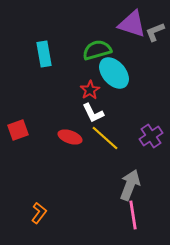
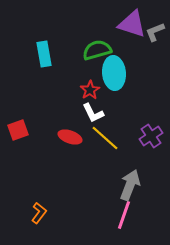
cyan ellipse: rotated 36 degrees clockwise
pink line: moved 9 px left; rotated 28 degrees clockwise
